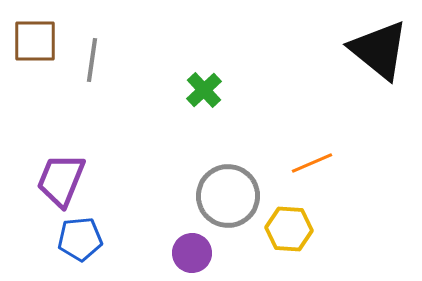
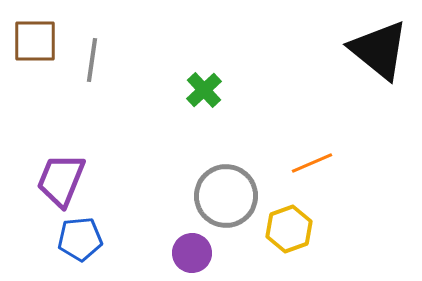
gray circle: moved 2 px left
yellow hexagon: rotated 24 degrees counterclockwise
